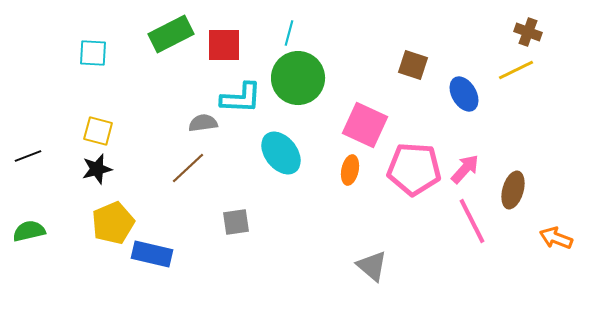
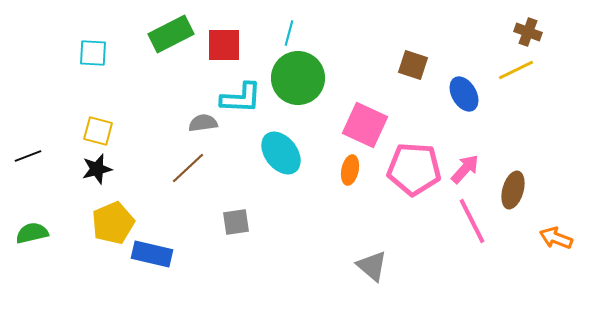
green semicircle: moved 3 px right, 2 px down
